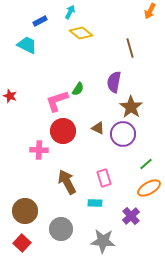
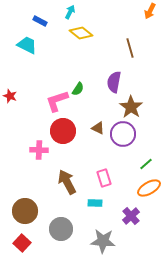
blue rectangle: rotated 56 degrees clockwise
